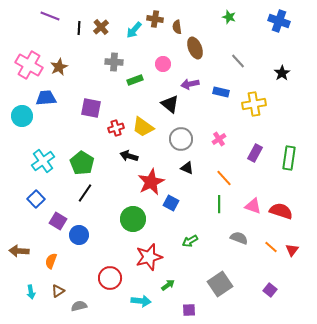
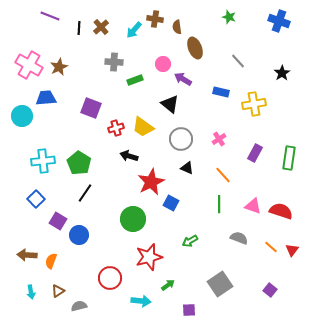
purple arrow at (190, 84): moved 7 px left, 5 px up; rotated 42 degrees clockwise
purple square at (91, 108): rotated 10 degrees clockwise
cyan cross at (43, 161): rotated 30 degrees clockwise
green pentagon at (82, 163): moved 3 px left
orange line at (224, 178): moved 1 px left, 3 px up
brown arrow at (19, 251): moved 8 px right, 4 px down
